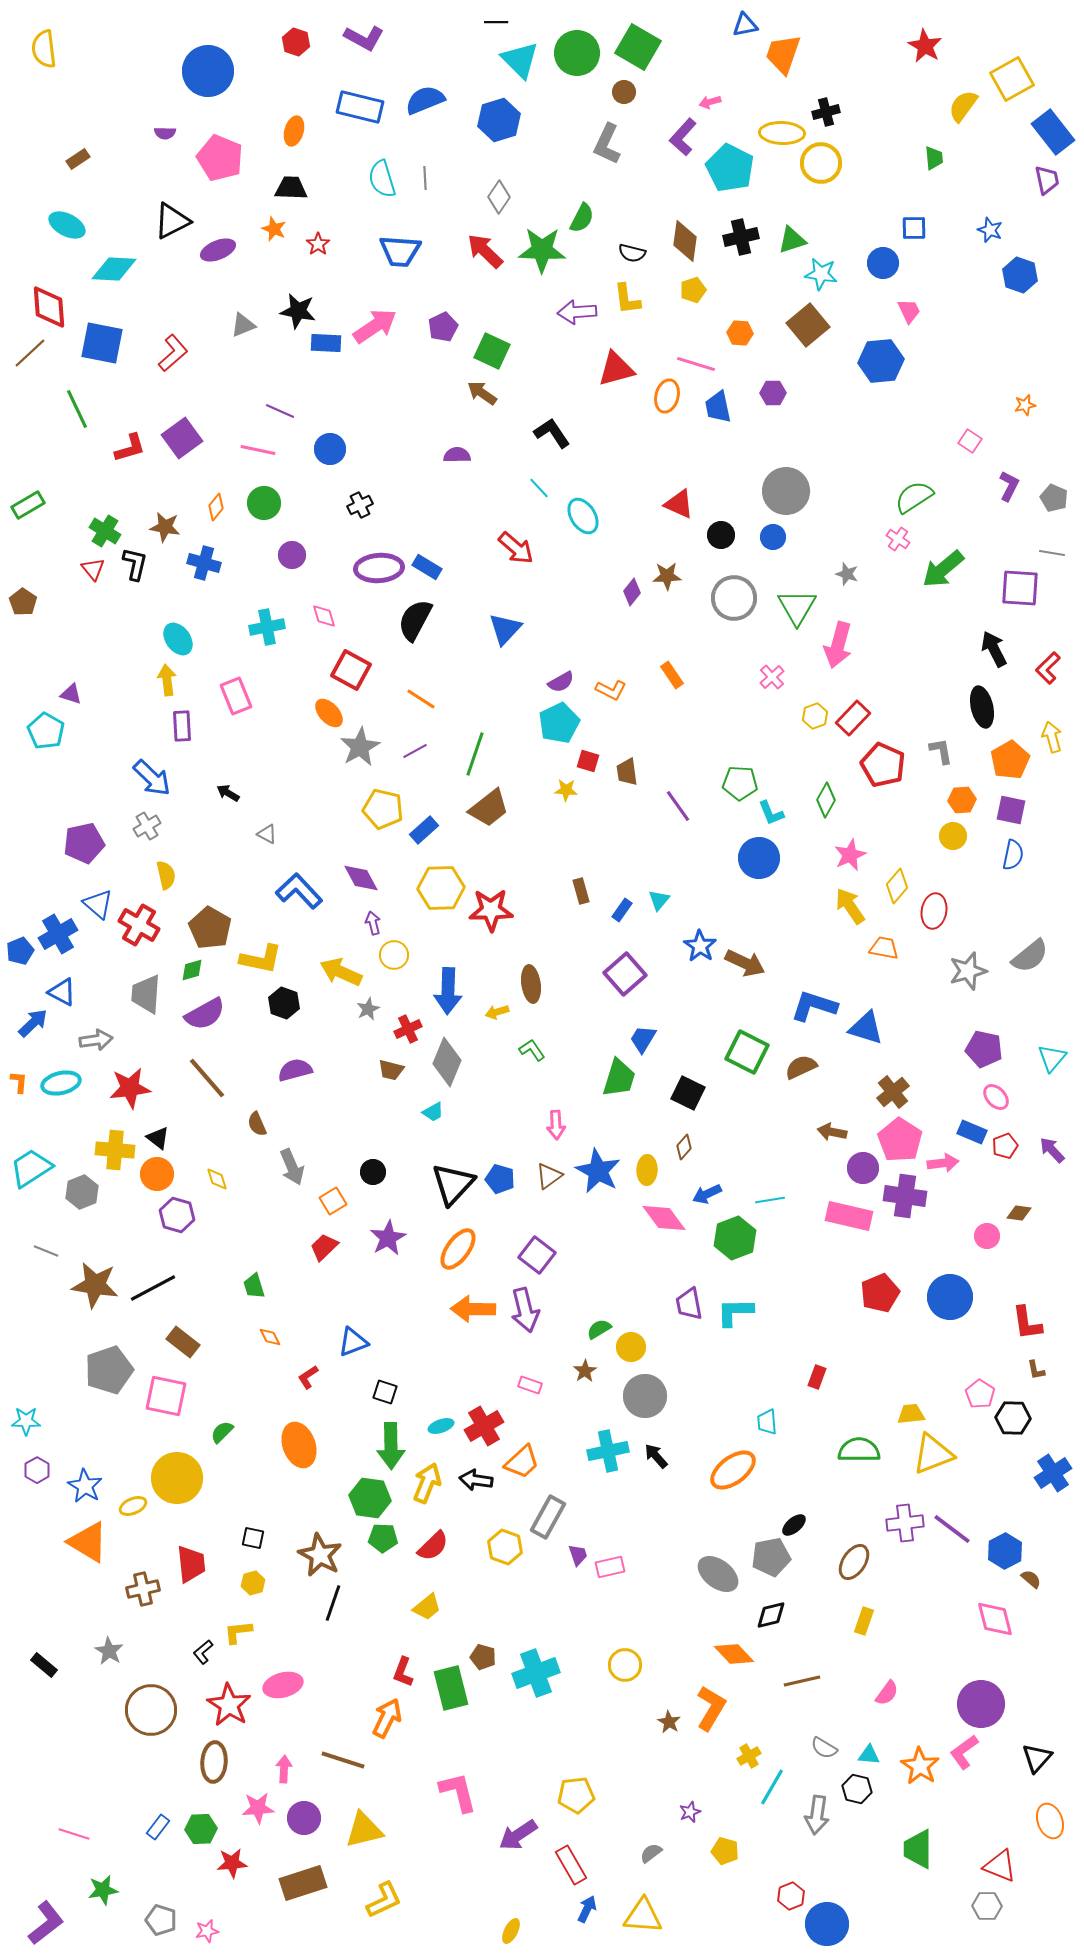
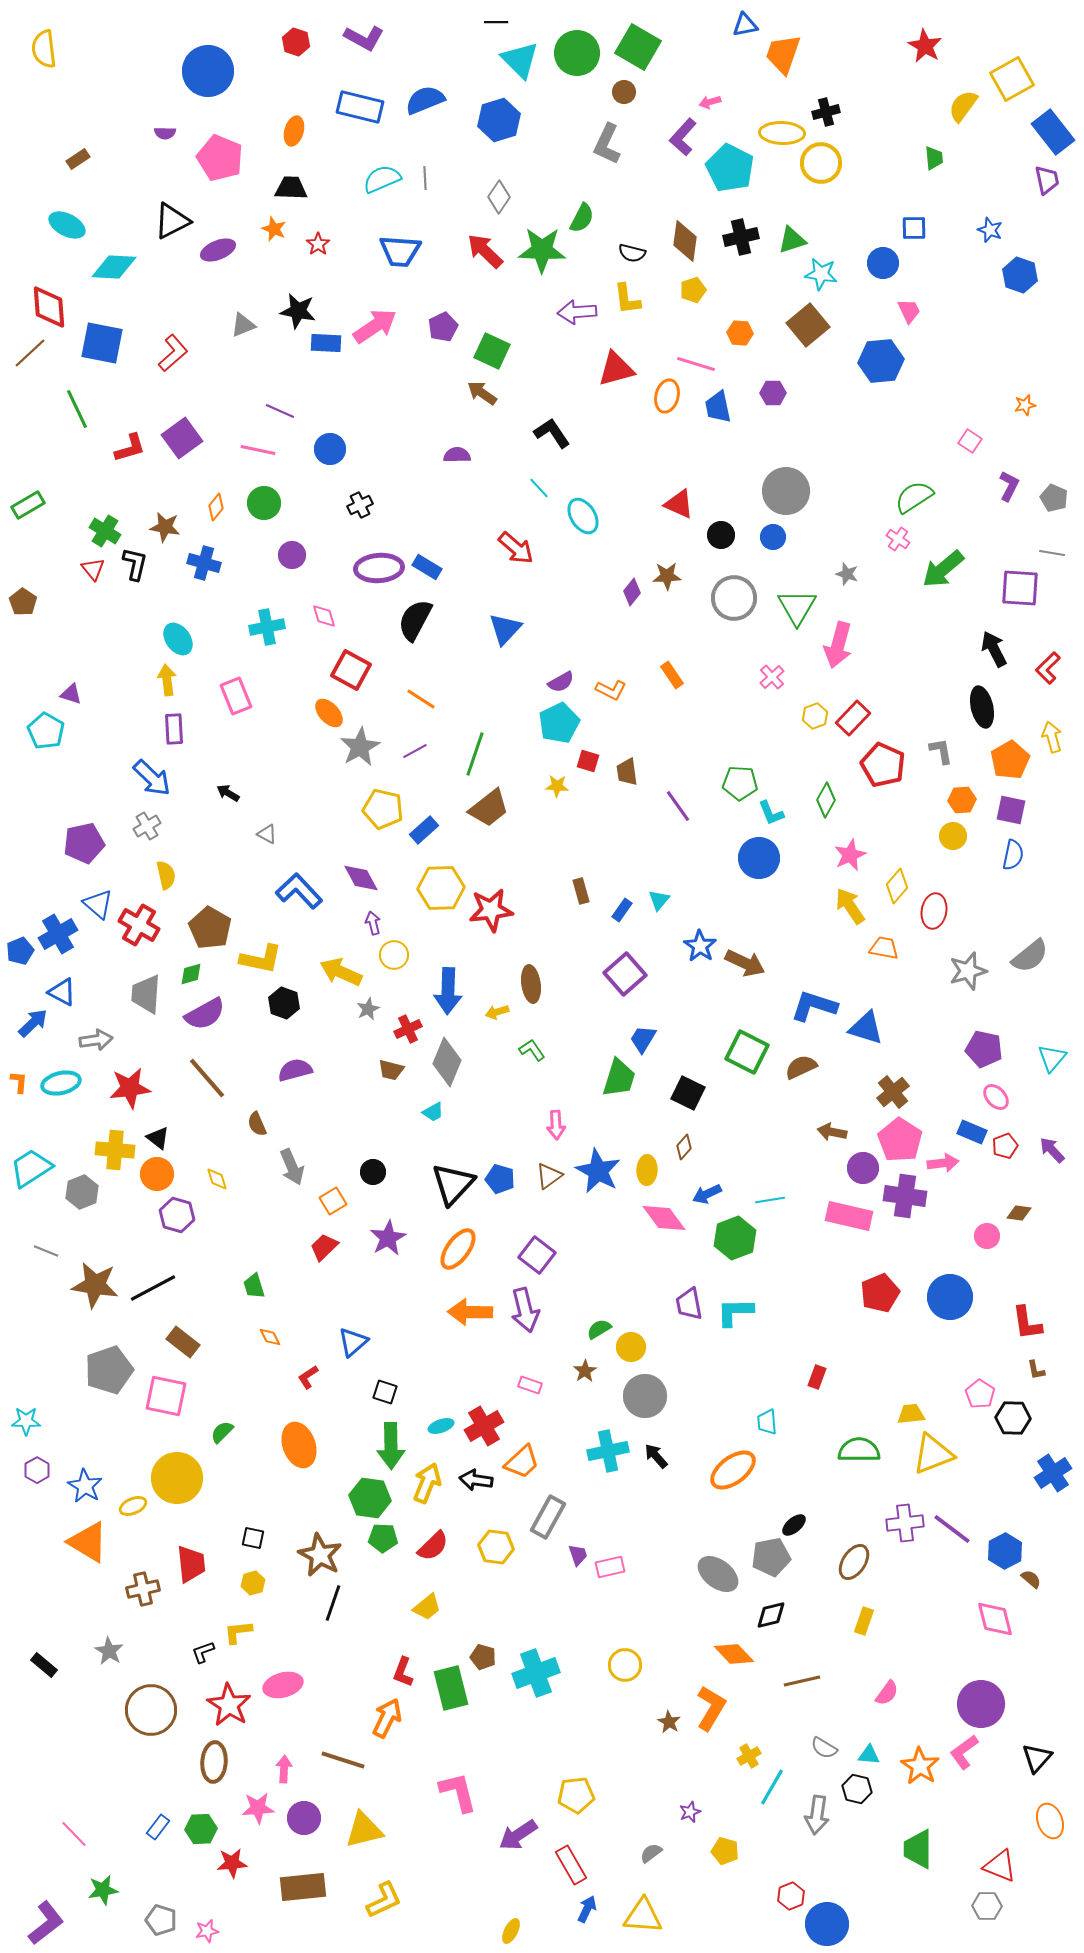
cyan semicircle at (382, 179): rotated 84 degrees clockwise
cyan diamond at (114, 269): moved 2 px up
purple rectangle at (182, 726): moved 8 px left, 3 px down
yellow star at (566, 790): moved 9 px left, 4 px up
red star at (491, 910): rotated 6 degrees counterclockwise
green diamond at (192, 970): moved 1 px left, 4 px down
orange arrow at (473, 1309): moved 3 px left, 3 px down
blue triangle at (353, 1342): rotated 20 degrees counterclockwise
yellow hexagon at (505, 1547): moved 9 px left; rotated 12 degrees counterclockwise
black L-shape at (203, 1652): rotated 20 degrees clockwise
pink line at (74, 1834): rotated 28 degrees clockwise
brown rectangle at (303, 1883): moved 4 px down; rotated 12 degrees clockwise
